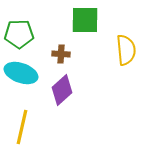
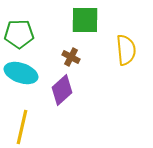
brown cross: moved 10 px right, 3 px down; rotated 24 degrees clockwise
